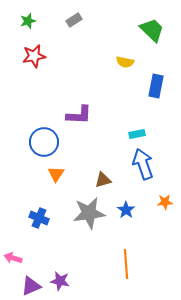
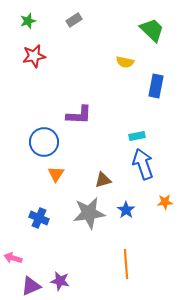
cyan rectangle: moved 2 px down
